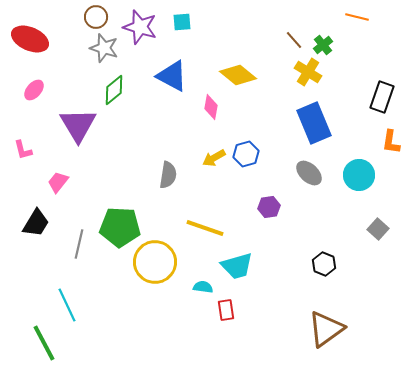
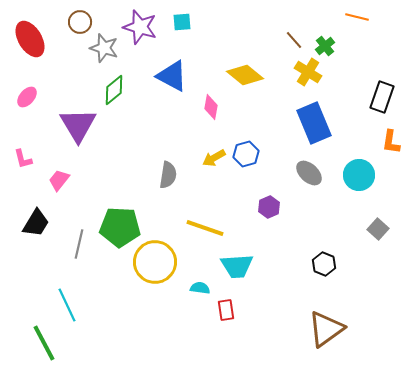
brown circle: moved 16 px left, 5 px down
red ellipse: rotated 36 degrees clockwise
green cross: moved 2 px right, 1 px down
yellow diamond: moved 7 px right
pink ellipse: moved 7 px left, 7 px down
pink L-shape: moved 9 px down
pink trapezoid: moved 1 px right, 2 px up
purple hexagon: rotated 15 degrees counterclockwise
cyan trapezoid: rotated 12 degrees clockwise
cyan semicircle: moved 3 px left, 1 px down
